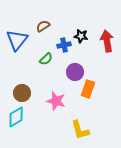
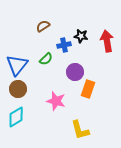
blue triangle: moved 25 px down
brown circle: moved 4 px left, 4 px up
